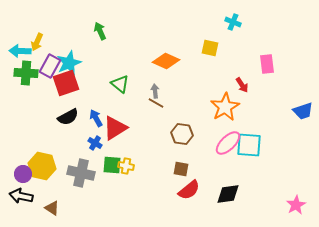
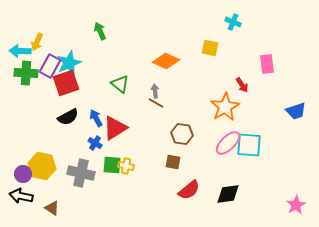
blue trapezoid: moved 7 px left
brown square: moved 8 px left, 7 px up
